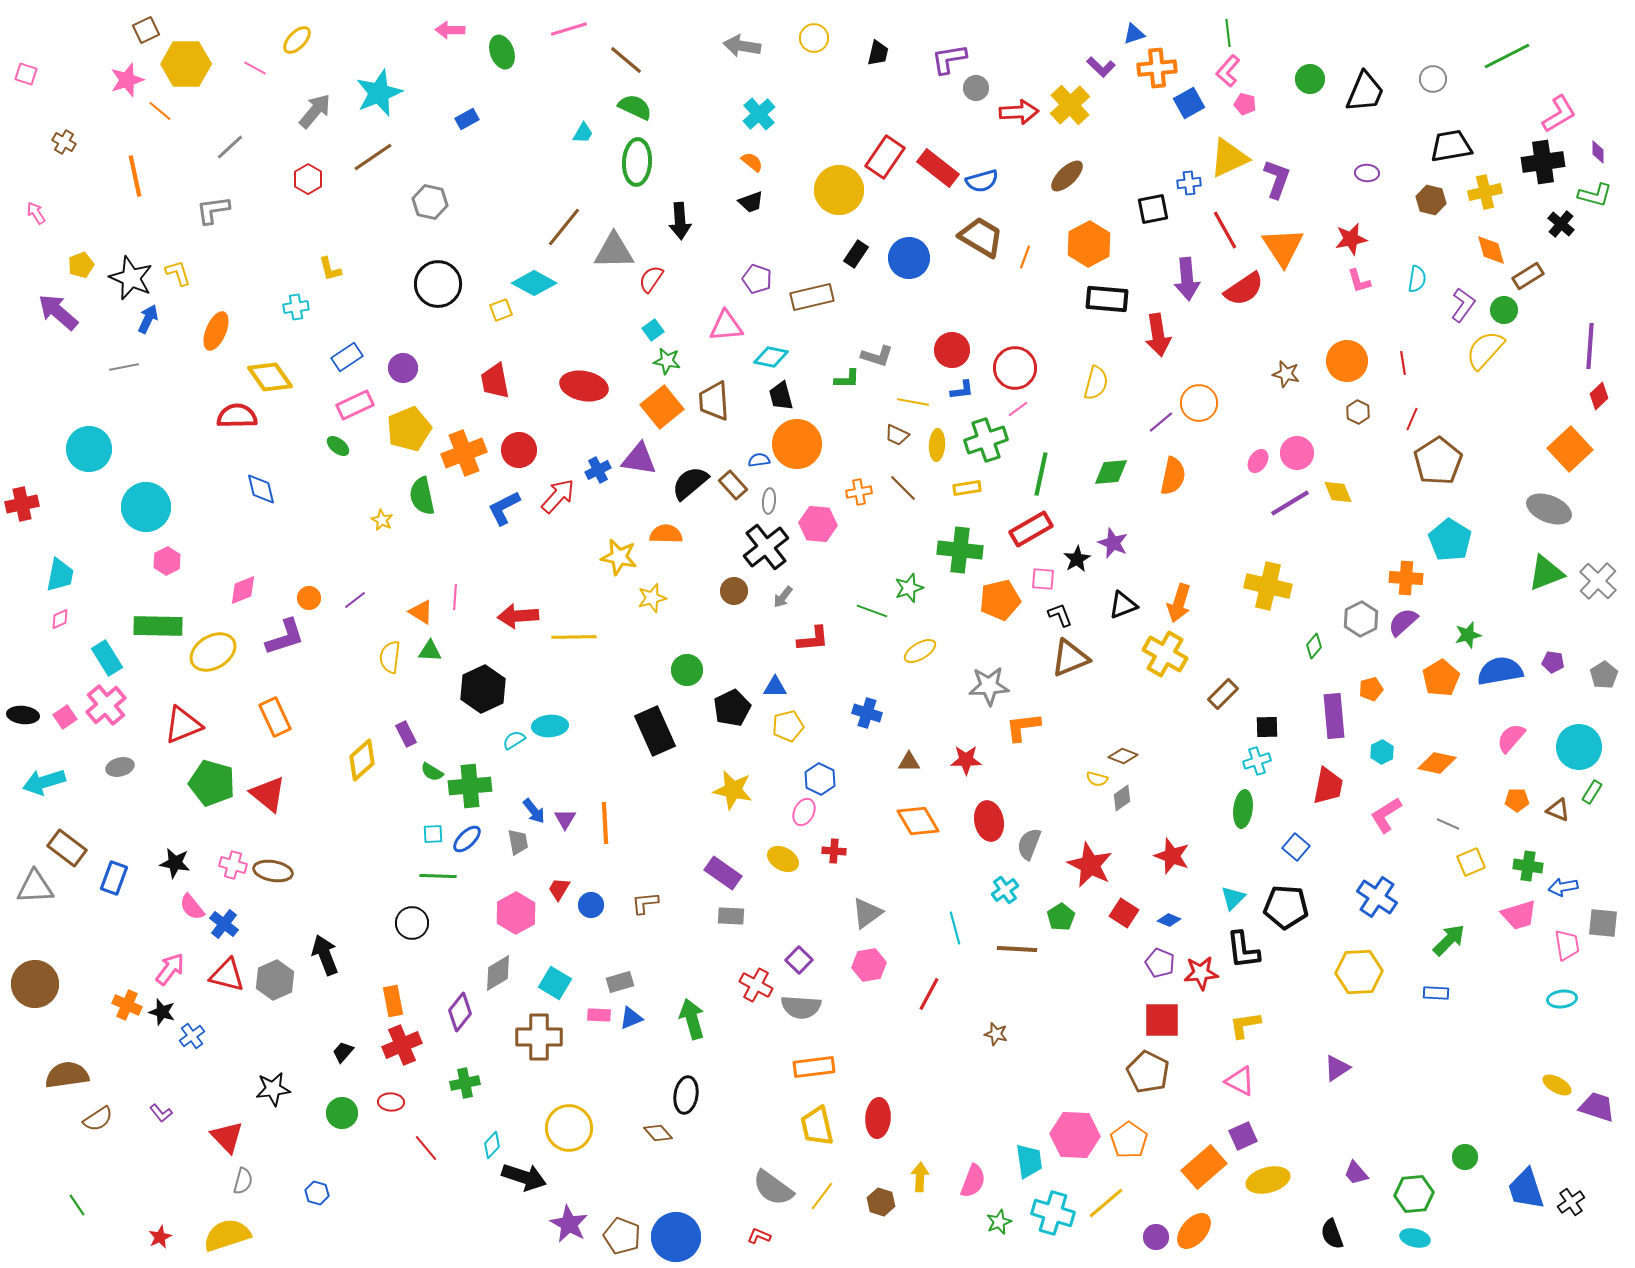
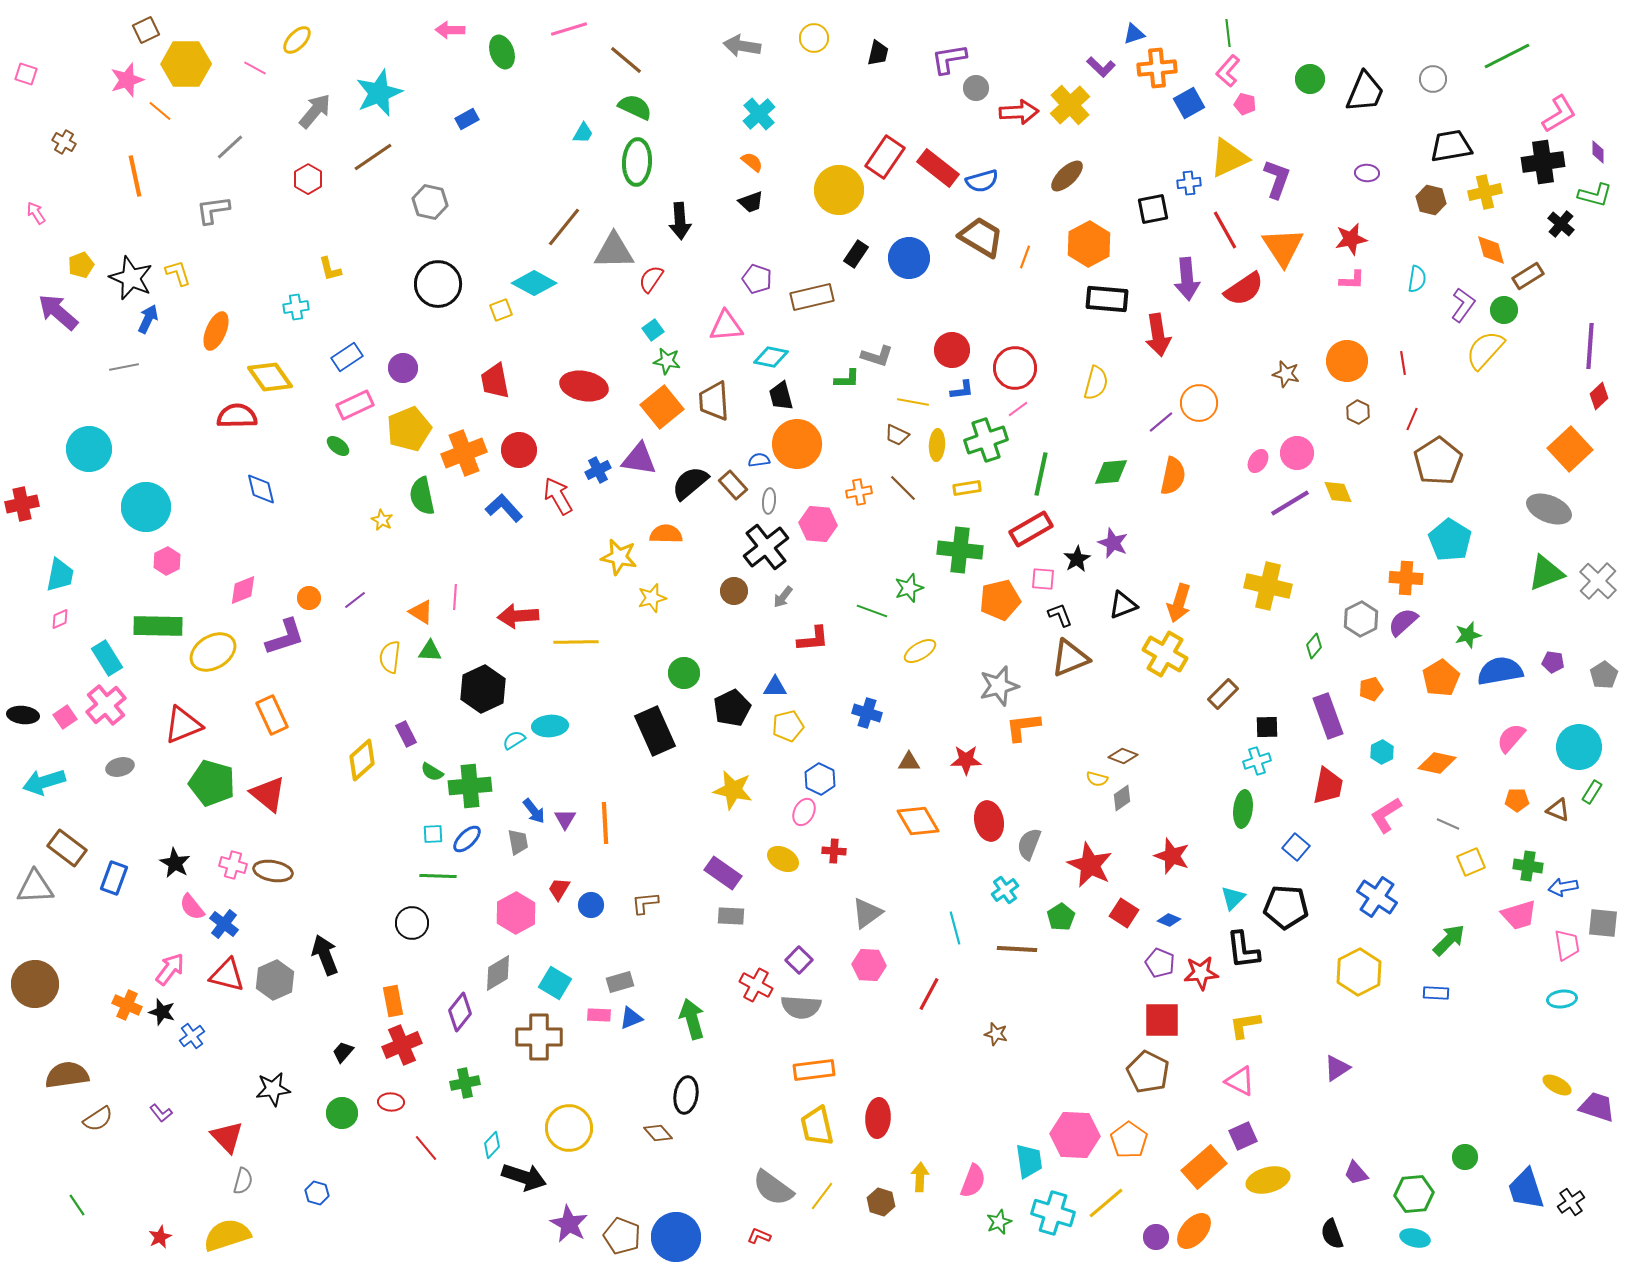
pink L-shape at (1359, 281): moved 7 px left, 1 px up; rotated 72 degrees counterclockwise
red arrow at (558, 496): rotated 72 degrees counterclockwise
blue L-shape at (504, 508): rotated 75 degrees clockwise
yellow line at (574, 637): moved 2 px right, 5 px down
green circle at (687, 670): moved 3 px left, 3 px down
gray star at (989, 686): moved 10 px right; rotated 12 degrees counterclockwise
purple rectangle at (1334, 716): moved 6 px left; rotated 15 degrees counterclockwise
orange rectangle at (275, 717): moved 3 px left, 2 px up
black star at (175, 863): rotated 20 degrees clockwise
pink hexagon at (869, 965): rotated 12 degrees clockwise
yellow hexagon at (1359, 972): rotated 24 degrees counterclockwise
orange rectangle at (814, 1067): moved 3 px down
